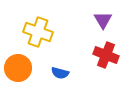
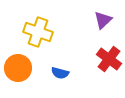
purple triangle: rotated 18 degrees clockwise
red cross: moved 3 px right, 4 px down; rotated 15 degrees clockwise
